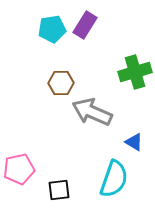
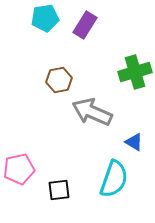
cyan pentagon: moved 7 px left, 11 px up
brown hexagon: moved 2 px left, 3 px up; rotated 10 degrees counterclockwise
